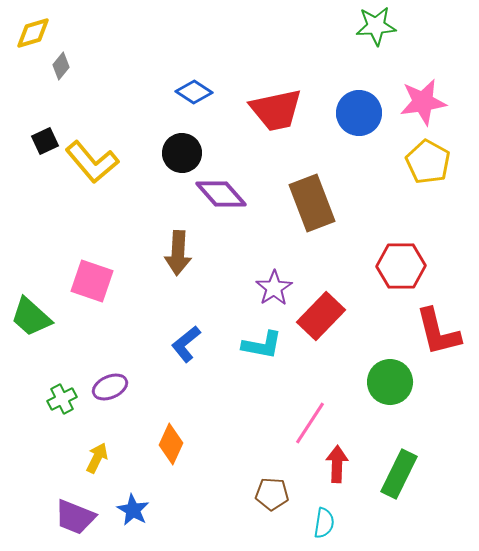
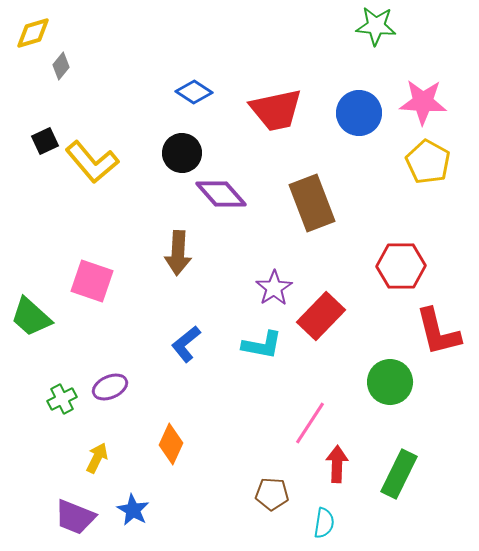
green star: rotated 9 degrees clockwise
pink star: rotated 12 degrees clockwise
